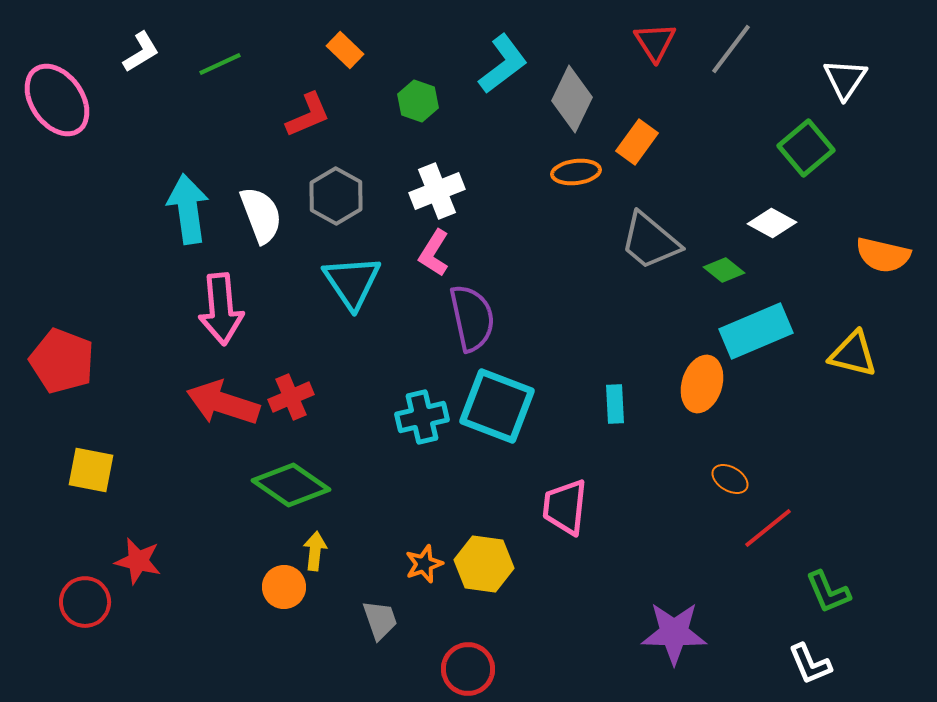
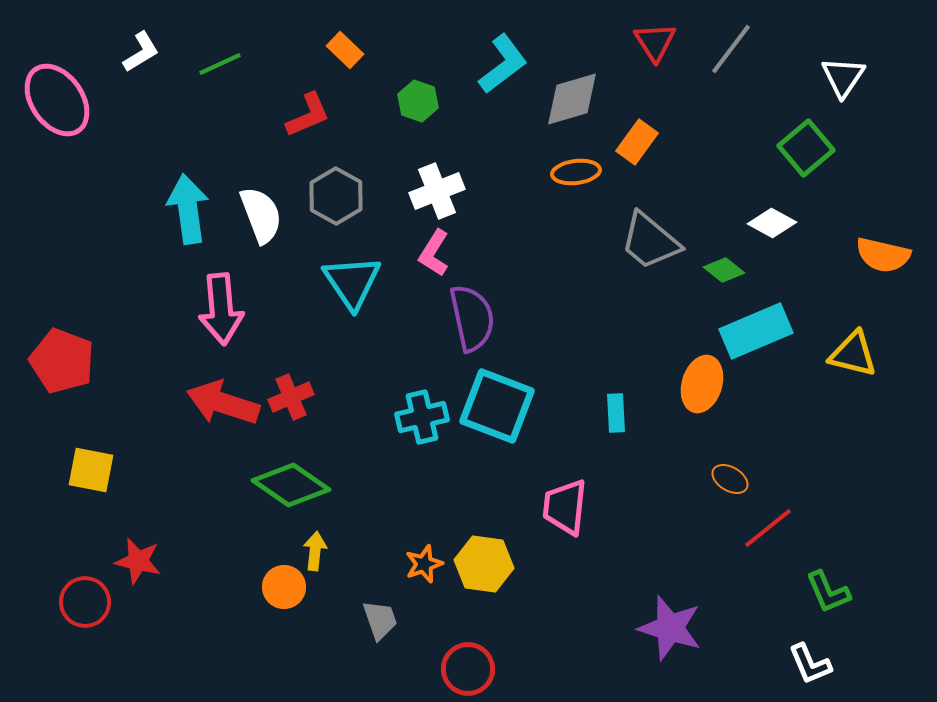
white triangle at (845, 79): moved 2 px left, 2 px up
gray diamond at (572, 99): rotated 48 degrees clockwise
cyan rectangle at (615, 404): moved 1 px right, 9 px down
purple star at (674, 633): moved 4 px left, 5 px up; rotated 16 degrees clockwise
